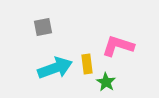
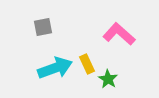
pink L-shape: moved 1 px right, 12 px up; rotated 24 degrees clockwise
yellow rectangle: rotated 18 degrees counterclockwise
green star: moved 2 px right, 3 px up
